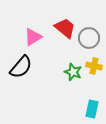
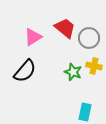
black semicircle: moved 4 px right, 4 px down
cyan rectangle: moved 7 px left, 3 px down
